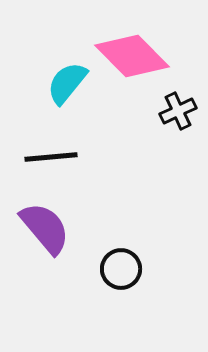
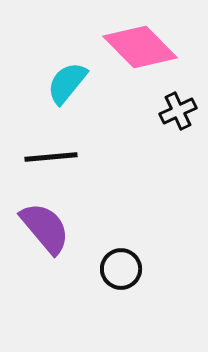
pink diamond: moved 8 px right, 9 px up
